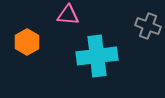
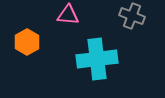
gray cross: moved 16 px left, 10 px up
cyan cross: moved 3 px down
